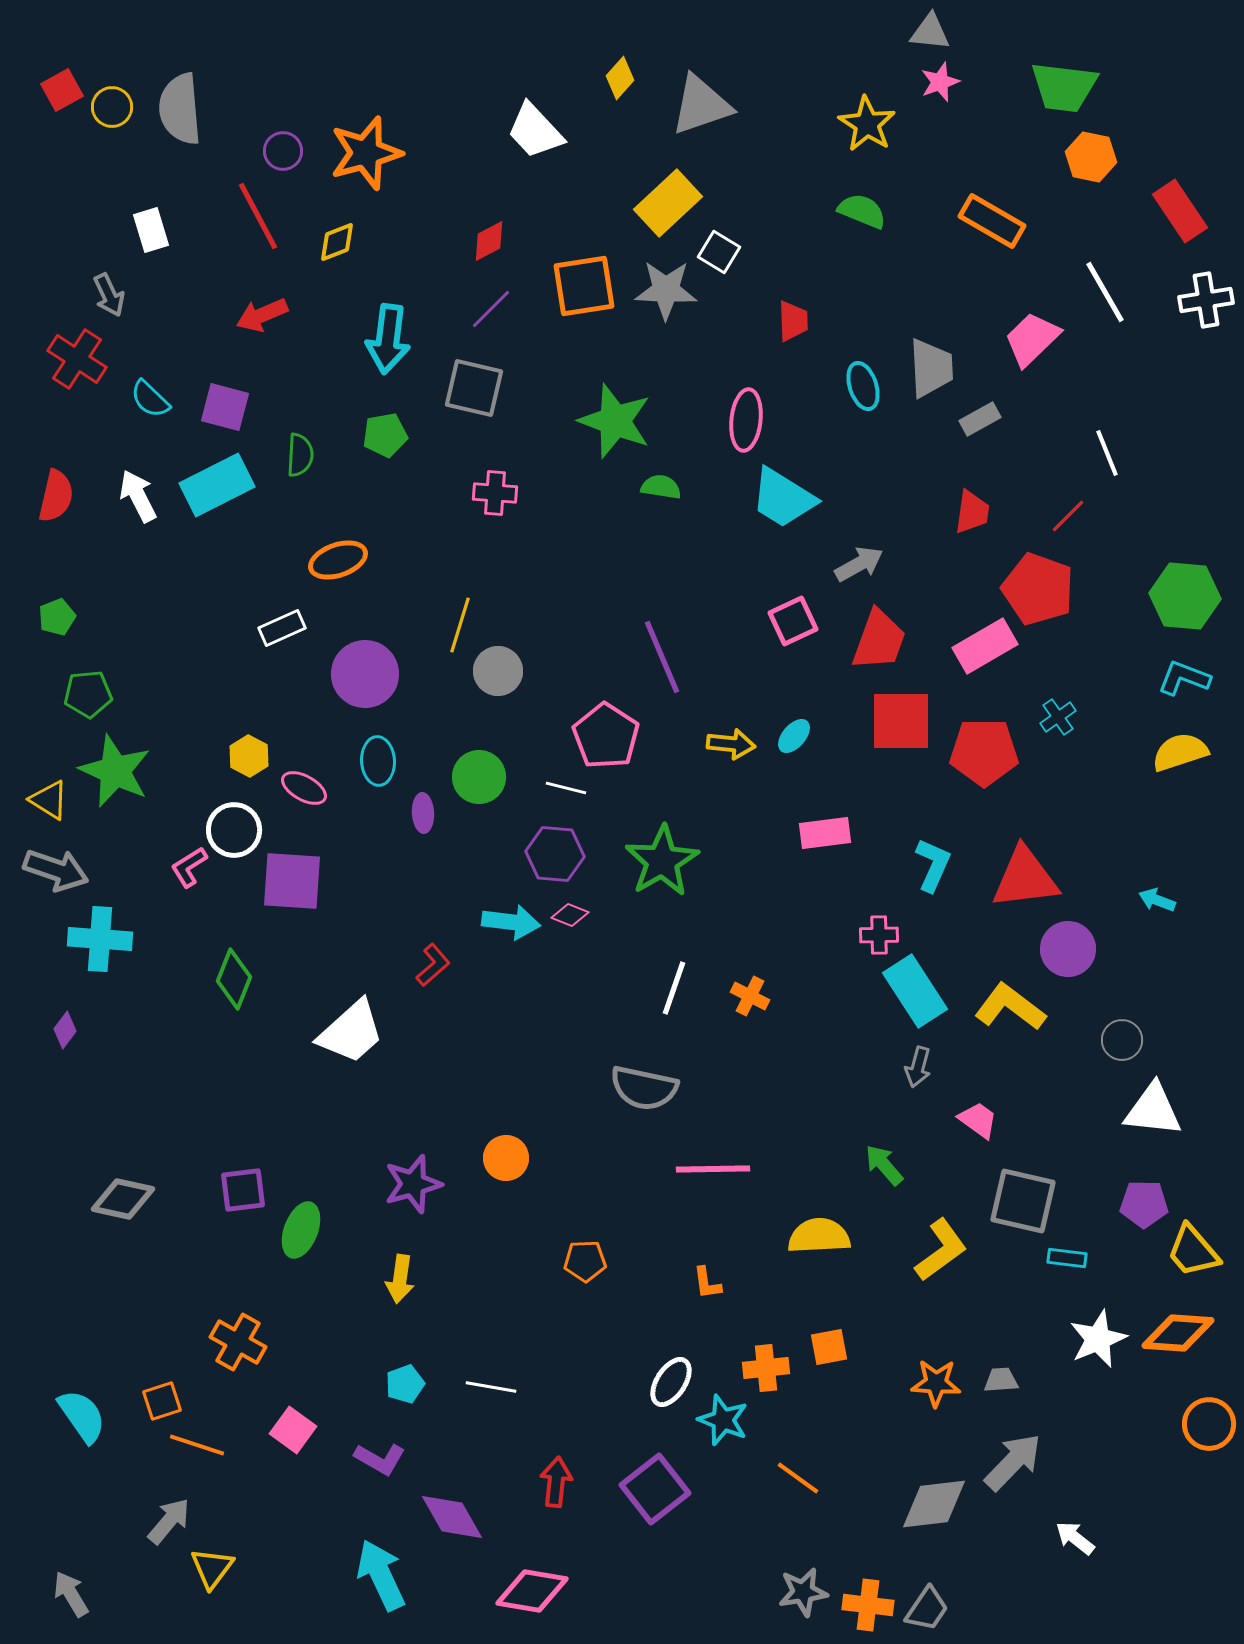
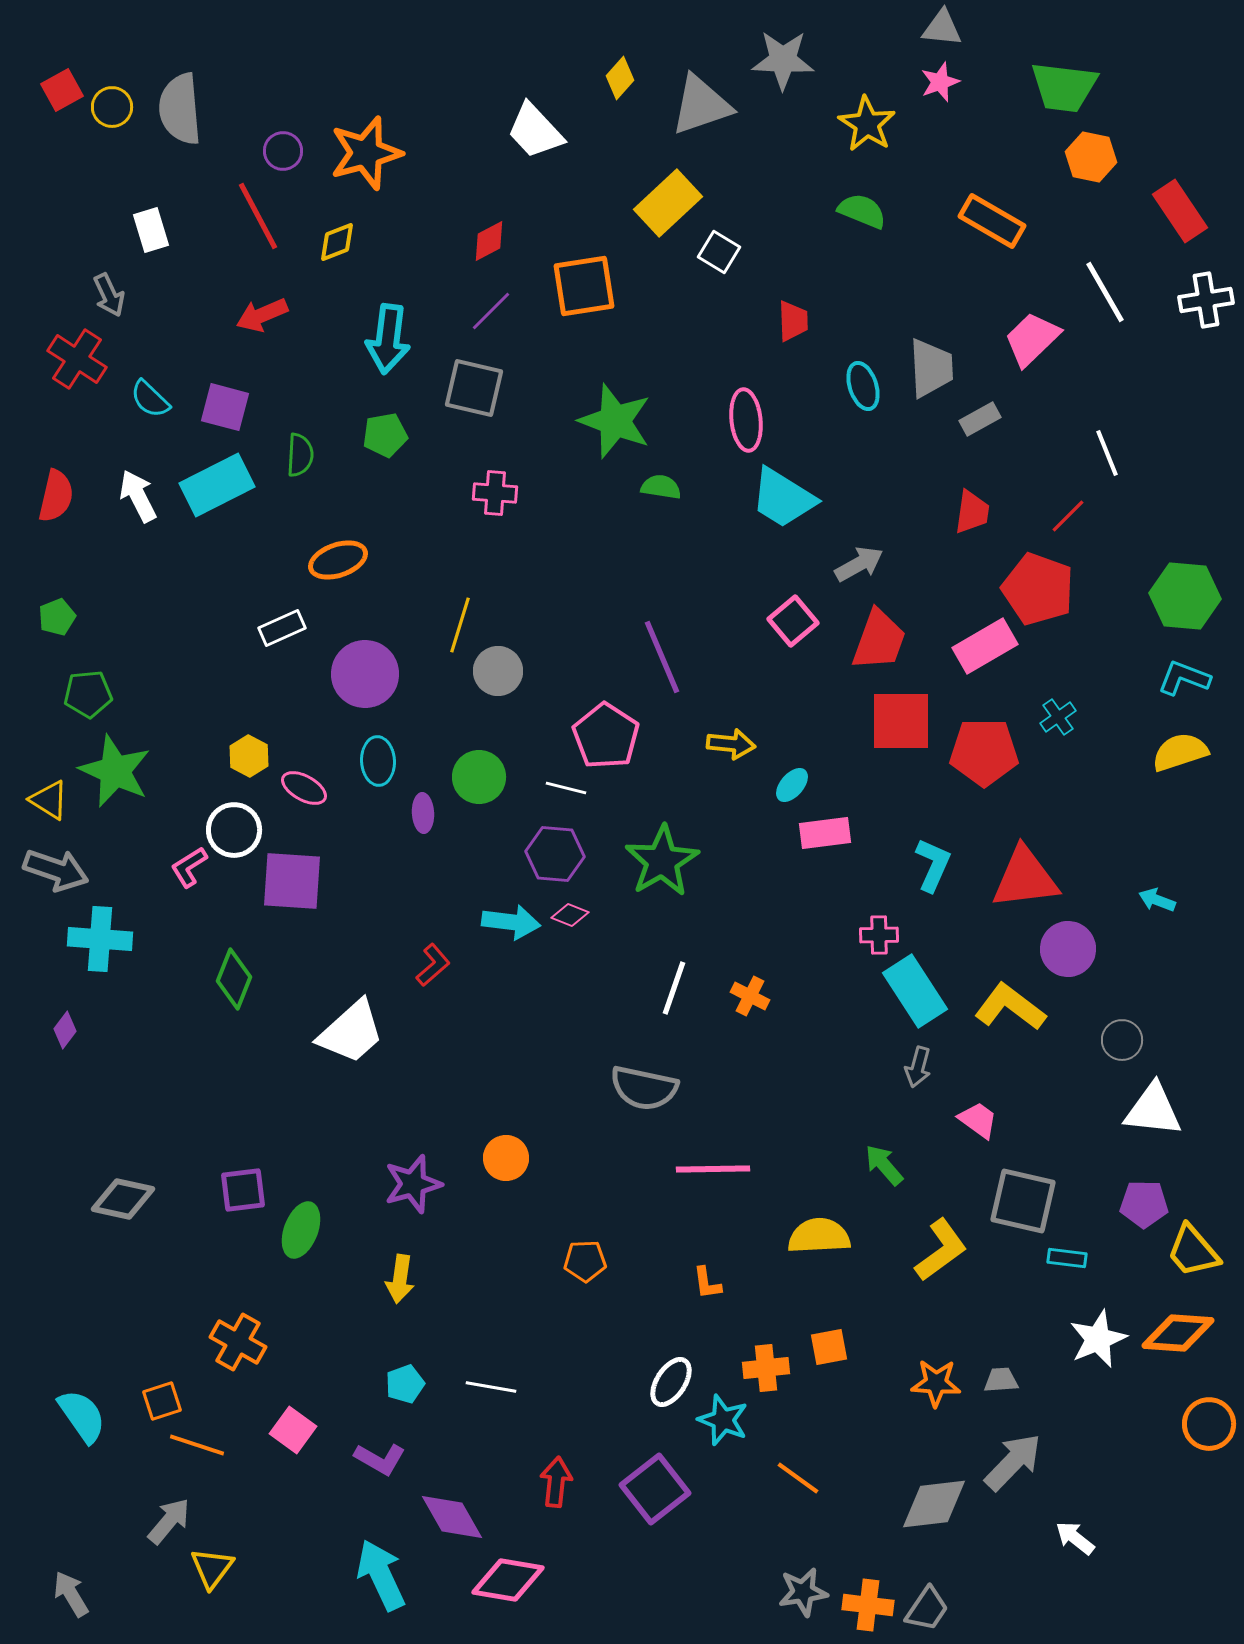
gray triangle at (930, 32): moved 12 px right, 4 px up
gray star at (666, 290): moved 117 px right, 230 px up
purple line at (491, 309): moved 2 px down
pink ellipse at (746, 420): rotated 12 degrees counterclockwise
pink square at (793, 621): rotated 15 degrees counterclockwise
cyan ellipse at (794, 736): moved 2 px left, 49 px down
pink diamond at (532, 1591): moved 24 px left, 11 px up
